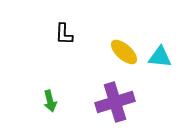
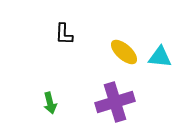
green arrow: moved 2 px down
